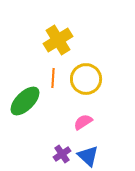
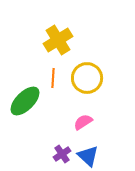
yellow circle: moved 1 px right, 1 px up
